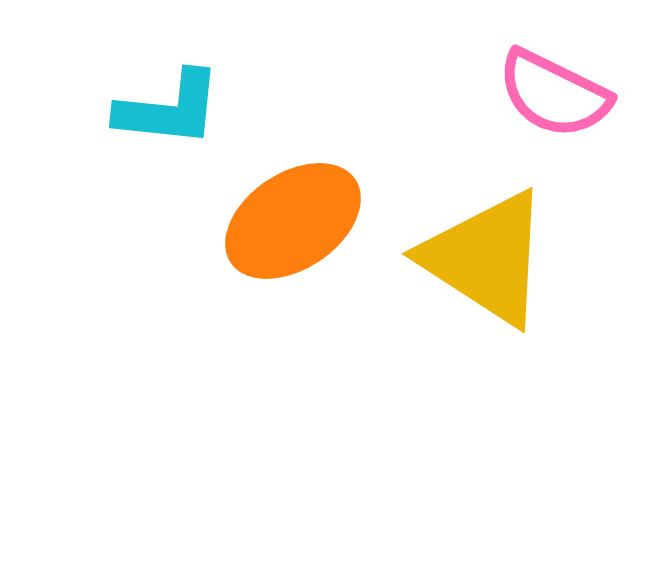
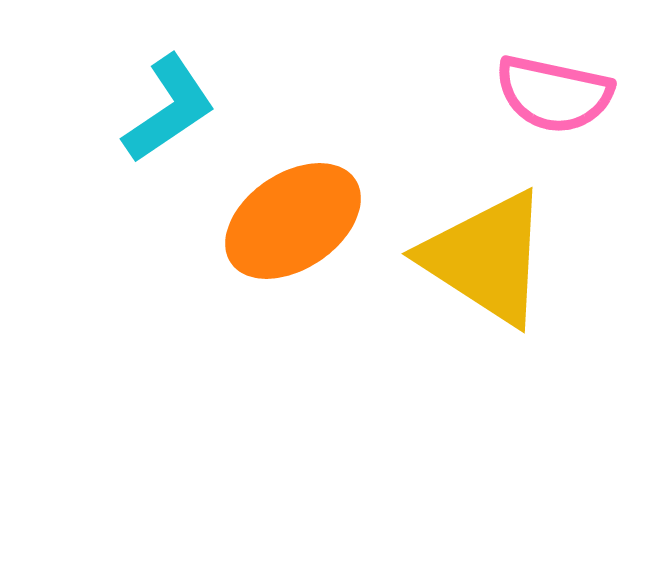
pink semicircle: rotated 14 degrees counterclockwise
cyan L-shape: rotated 40 degrees counterclockwise
